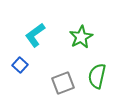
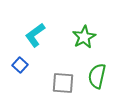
green star: moved 3 px right
gray square: rotated 25 degrees clockwise
